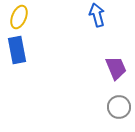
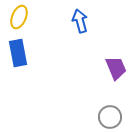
blue arrow: moved 17 px left, 6 px down
blue rectangle: moved 1 px right, 3 px down
gray circle: moved 9 px left, 10 px down
